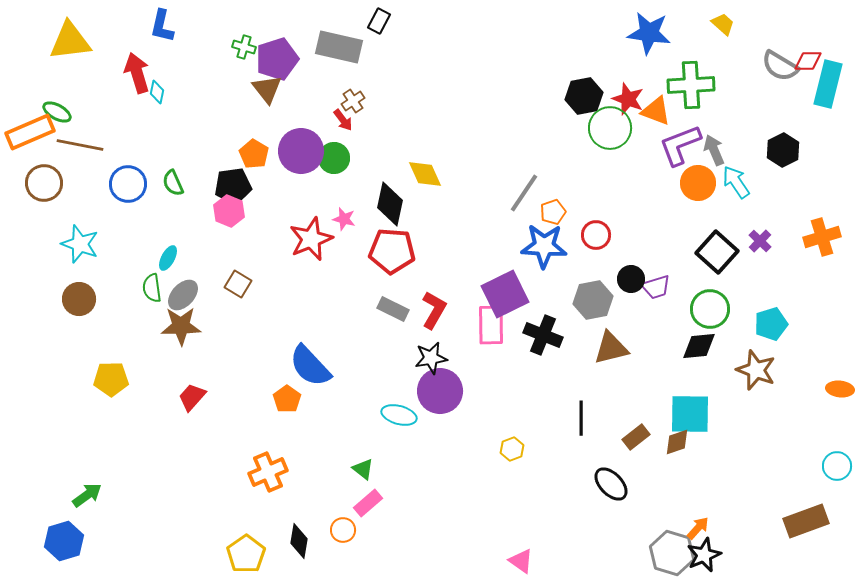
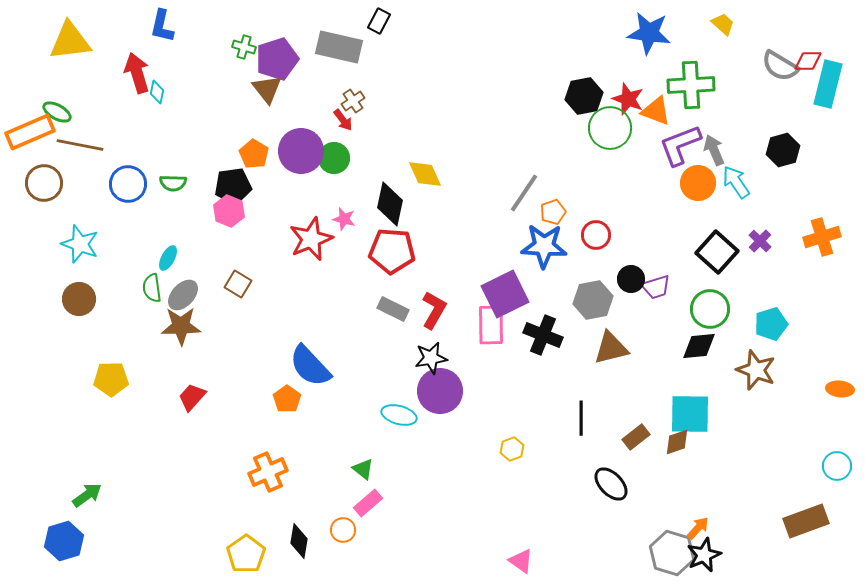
black hexagon at (783, 150): rotated 12 degrees clockwise
green semicircle at (173, 183): rotated 64 degrees counterclockwise
